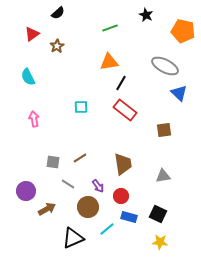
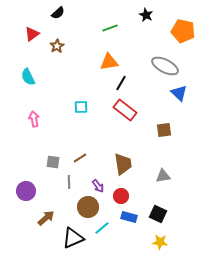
gray line: moved 1 px right, 2 px up; rotated 56 degrees clockwise
brown arrow: moved 1 px left, 9 px down; rotated 12 degrees counterclockwise
cyan line: moved 5 px left, 1 px up
